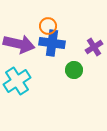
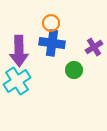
orange circle: moved 3 px right, 3 px up
purple arrow: moved 7 px down; rotated 76 degrees clockwise
